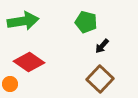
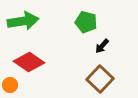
orange circle: moved 1 px down
